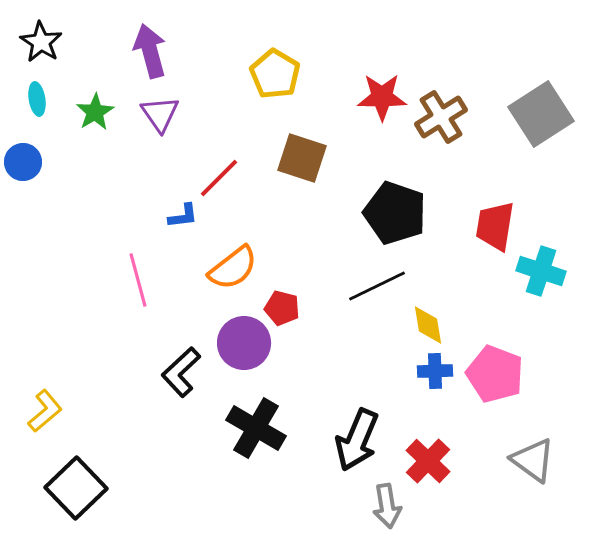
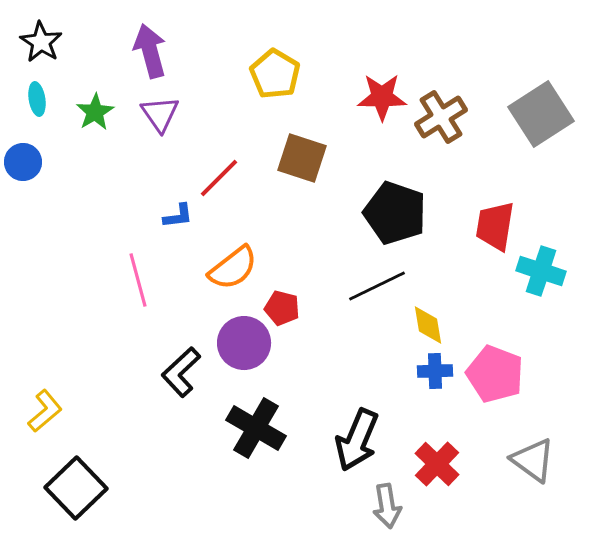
blue L-shape: moved 5 px left
red cross: moved 9 px right, 3 px down
